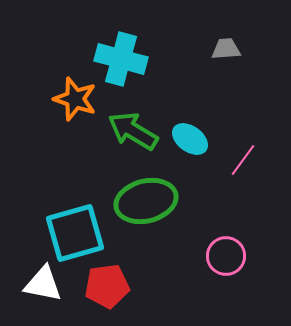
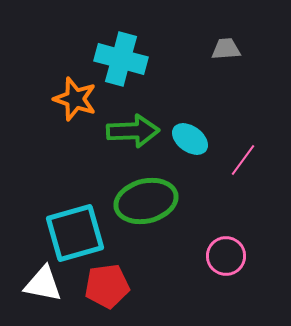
green arrow: rotated 147 degrees clockwise
